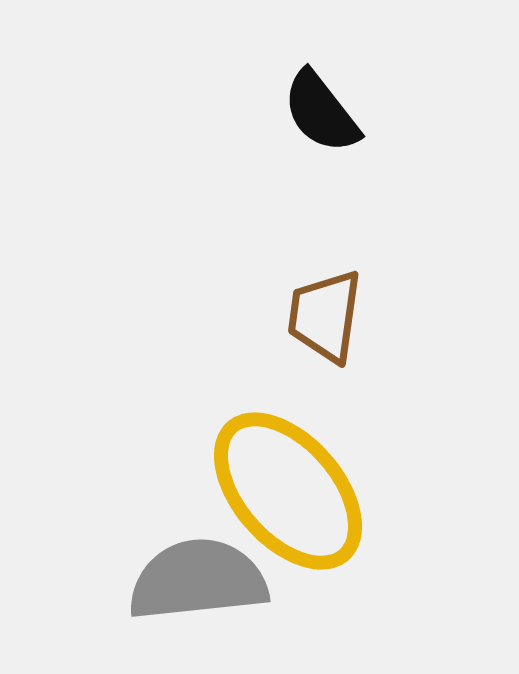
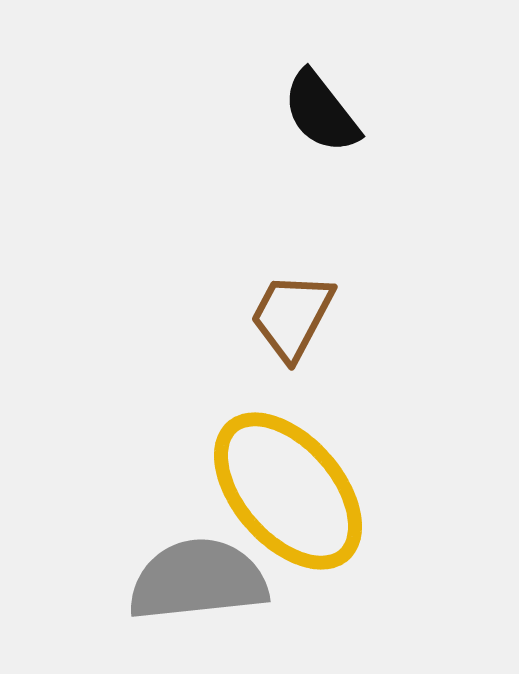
brown trapezoid: moved 33 px left; rotated 20 degrees clockwise
